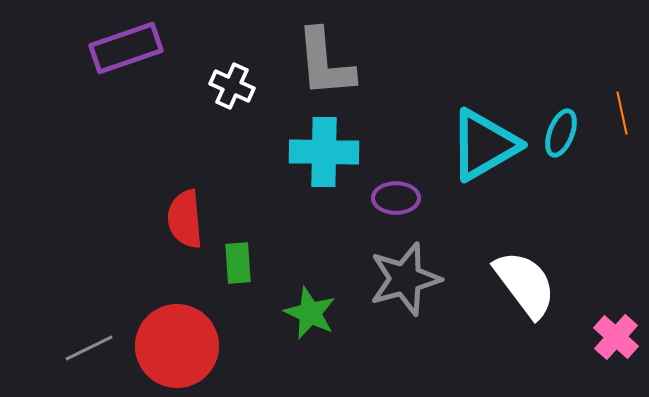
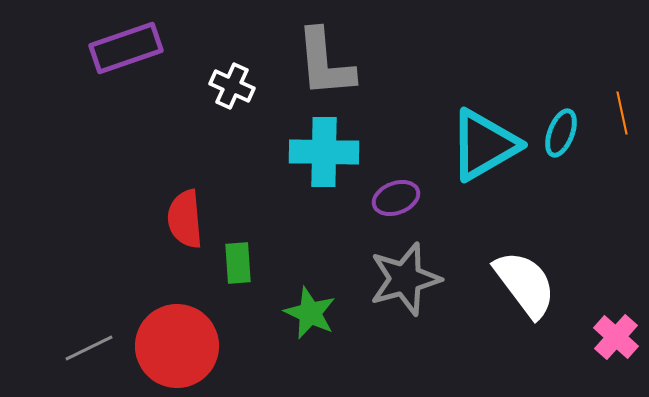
purple ellipse: rotated 21 degrees counterclockwise
